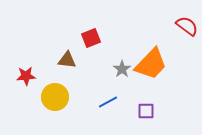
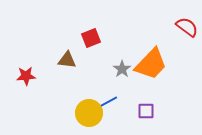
red semicircle: moved 1 px down
yellow circle: moved 34 px right, 16 px down
